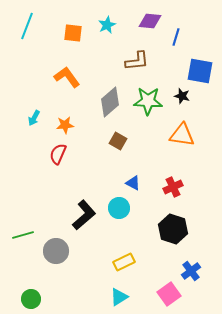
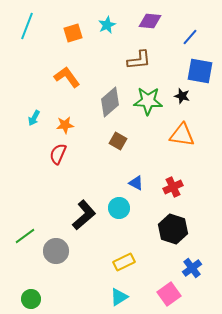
orange square: rotated 24 degrees counterclockwise
blue line: moved 14 px right; rotated 24 degrees clockwise
brown L-shape: moved 2 px right, 1 px up
blue triangle: moved 3 px right
green line: moved 2 px right, 1 px down; rotated 20 degrees counterclockwise
blue cross: moved 1 px right, 3 px up
